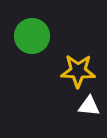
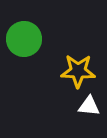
green circle: moved 8 px left, 3 px down
